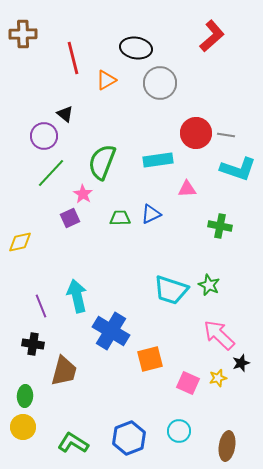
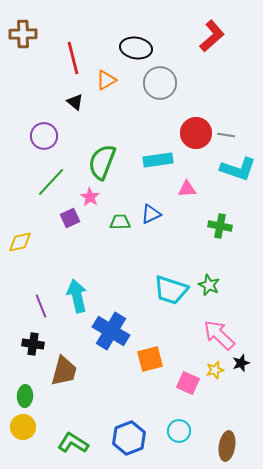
black triangle: moved 10 px right, 12 px up
green line: moved 9 px down
pink star: moved 7 px right, 3 px down
green trapezoid: moved 4 px down
yellow star: moved 3 px left, 8 px up
